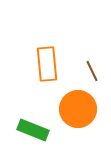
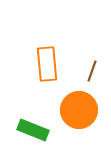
brown line: rotated 45 degrees clockwise
orange circle: moved 1 px right, 1 px down
